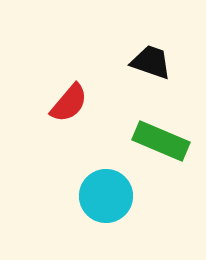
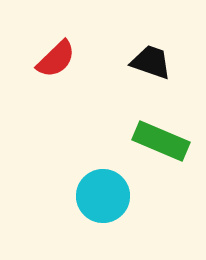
red semicircle: moved 13 px left, 44 px up; rotated 6 degrees clockwise
cyan circle: moved 3 px left
